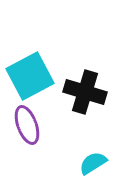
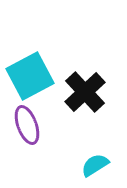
black cross: rotated 30 degrees clockwise
cyan semicircle: moved 2 px right, 2 px down
